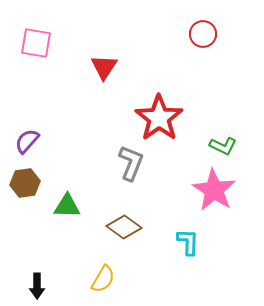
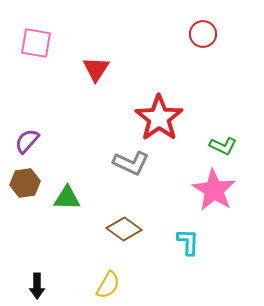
red triangle: moved 8 px left, 2 px down
gray L-shape: rotated 93 degrees clockwise
green triangle: moved 8 px up
brown diamond: moved 2 px down
yellow semicircle: moved 5 px right, 6 px down
